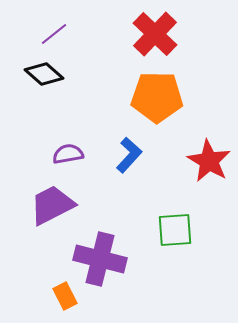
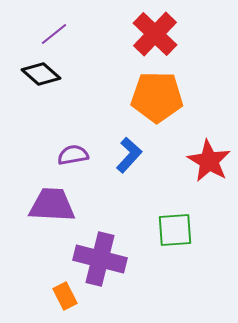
black diamond: moved 3 px left
purple semicircle: moved 5 px right, 1 px down
purple trapezoid: rotated 30 degrees clockwise
